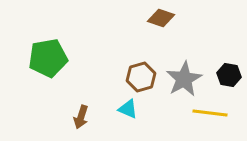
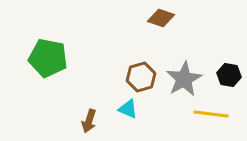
green pentagon: rotated 21 degrees clockwise
yellow line: moved 1 px right, 1 px down
brown arrow: moved 8 px right, 4 px down
